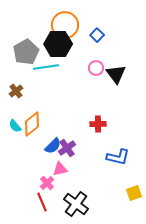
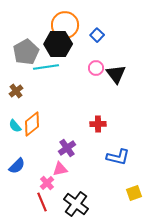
blue semicircle: moved 36 px left, 20 px down
